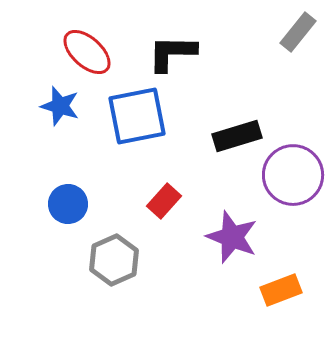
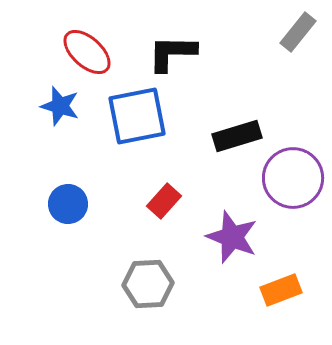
purple circle: moved 3 px down
gray hexagon: moved 34 px right, 24 px down; rotated 21 degrees clockwise
